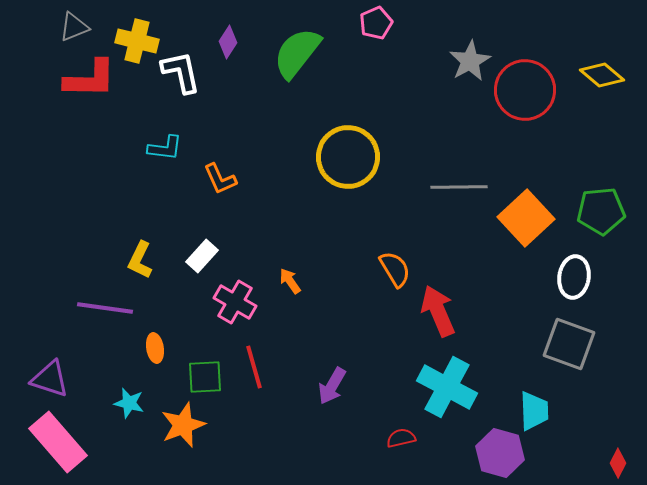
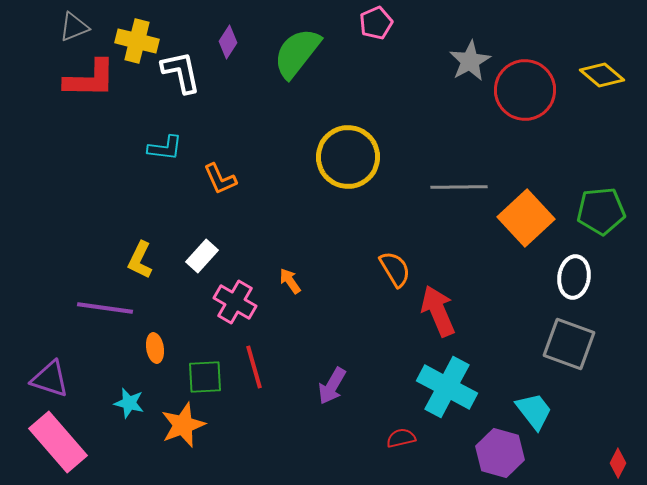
cyan trapezoid: rotated 36 degrees counterclockwise
